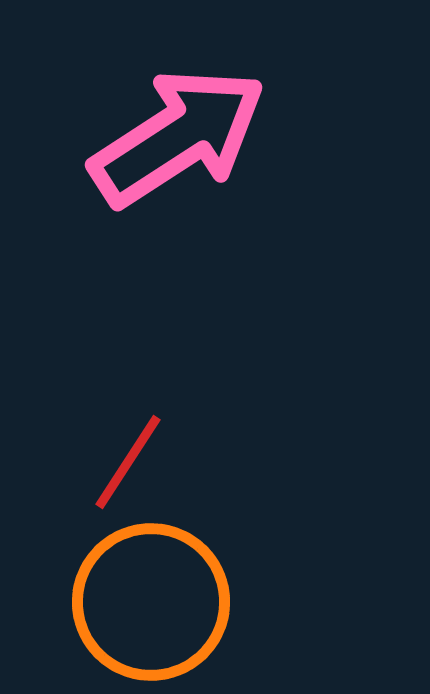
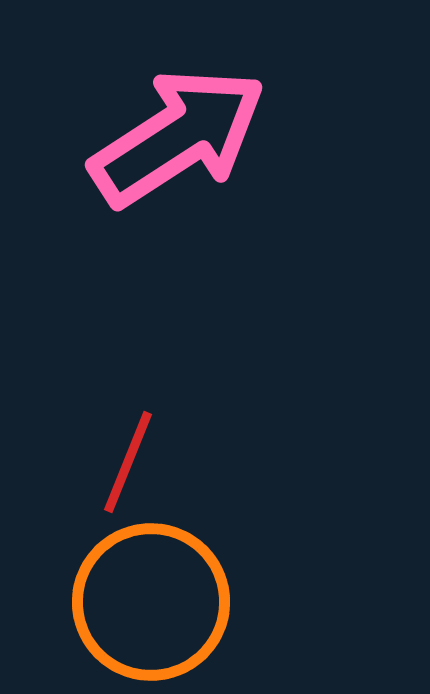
red line: rotated 11 degrees counterclockwise
